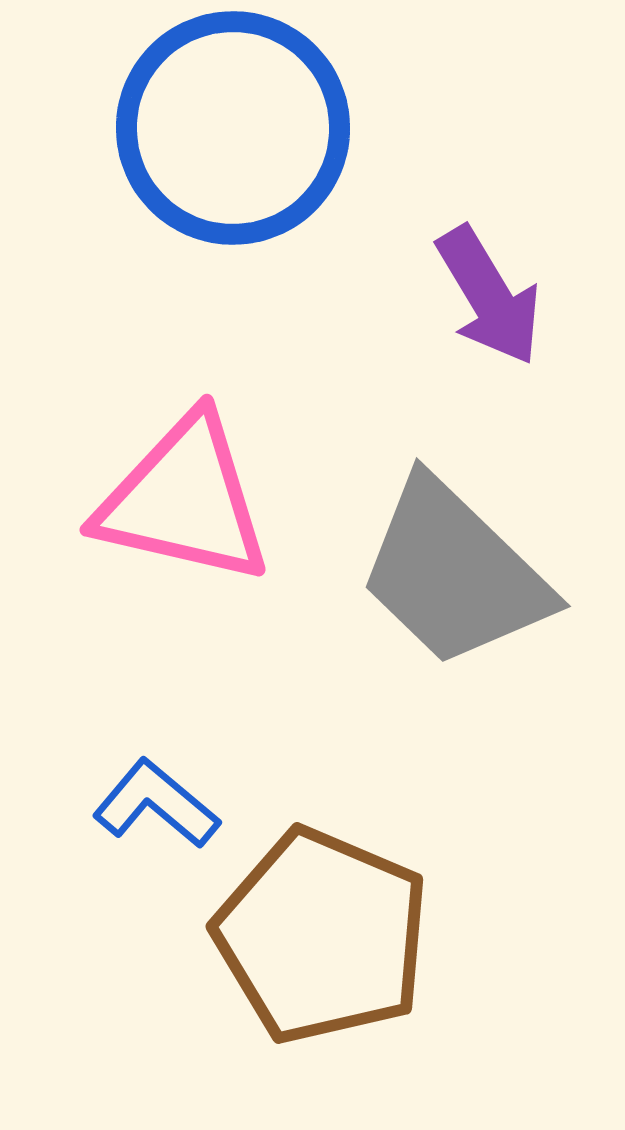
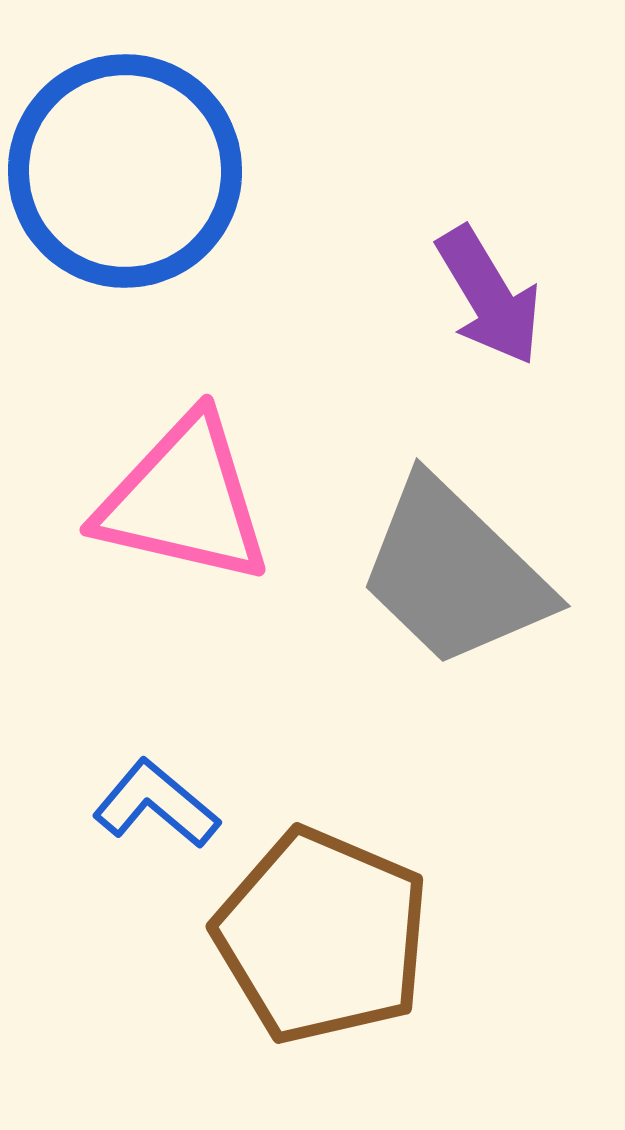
blue circle: moved 108 px left, 43 px down
